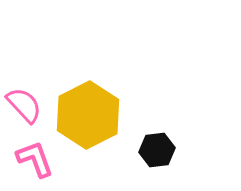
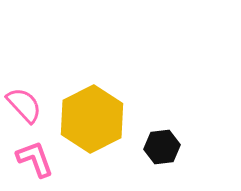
yellow hexagon: moved 4 px right, 4 px down
black hexagon: moved 5 px right, 3 px up
